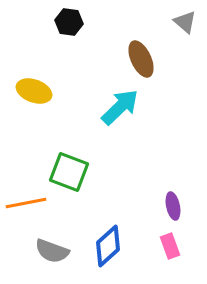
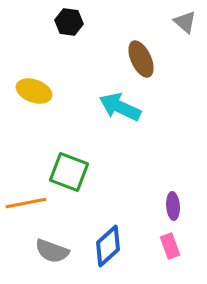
cyan arrow: rotated 111 degrees counterclockwise
purple ellipse: rotated 8 degrees clockwise
